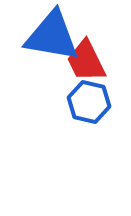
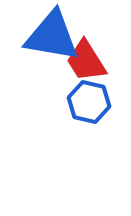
red trapezoid: rotated 6 degrees counterclockwise
